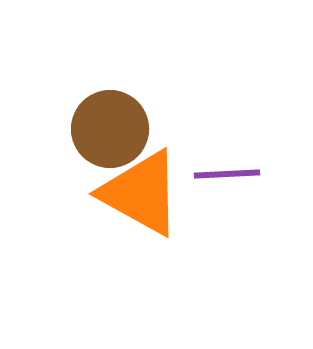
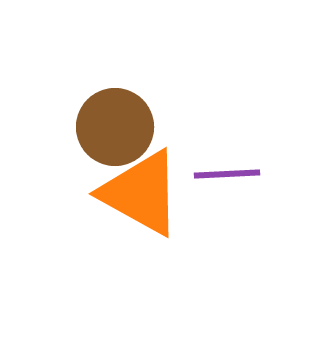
brown circle: moved 5 px right, 2 px up
